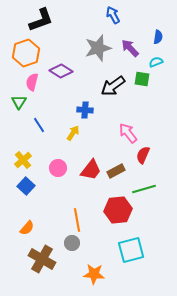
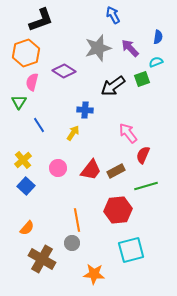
purple diamond: moved 3 px right
green square: rotated 28 degrees counterclockwise
green line: moved 2 px right, 3 px up
